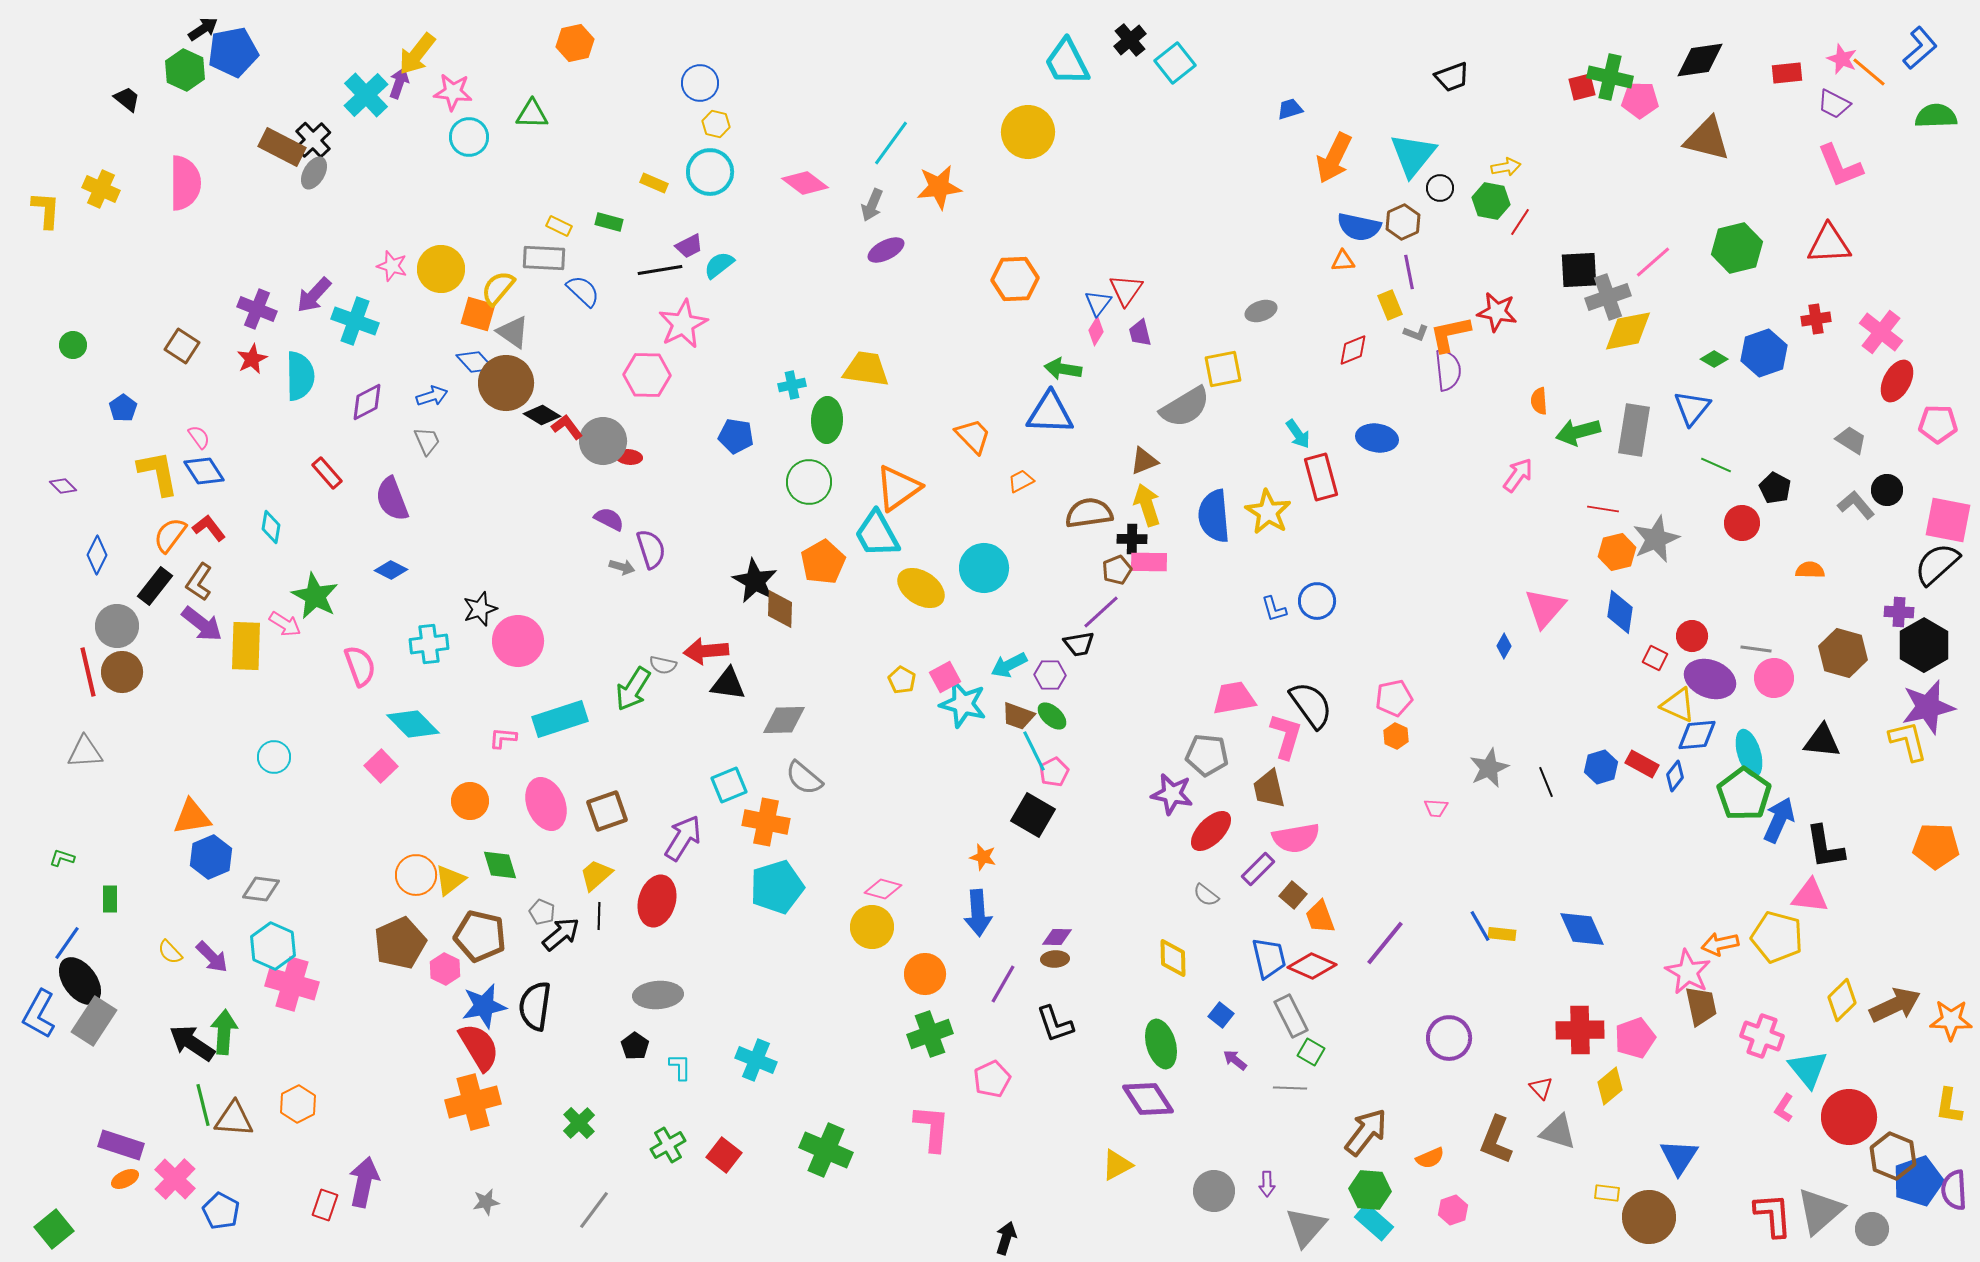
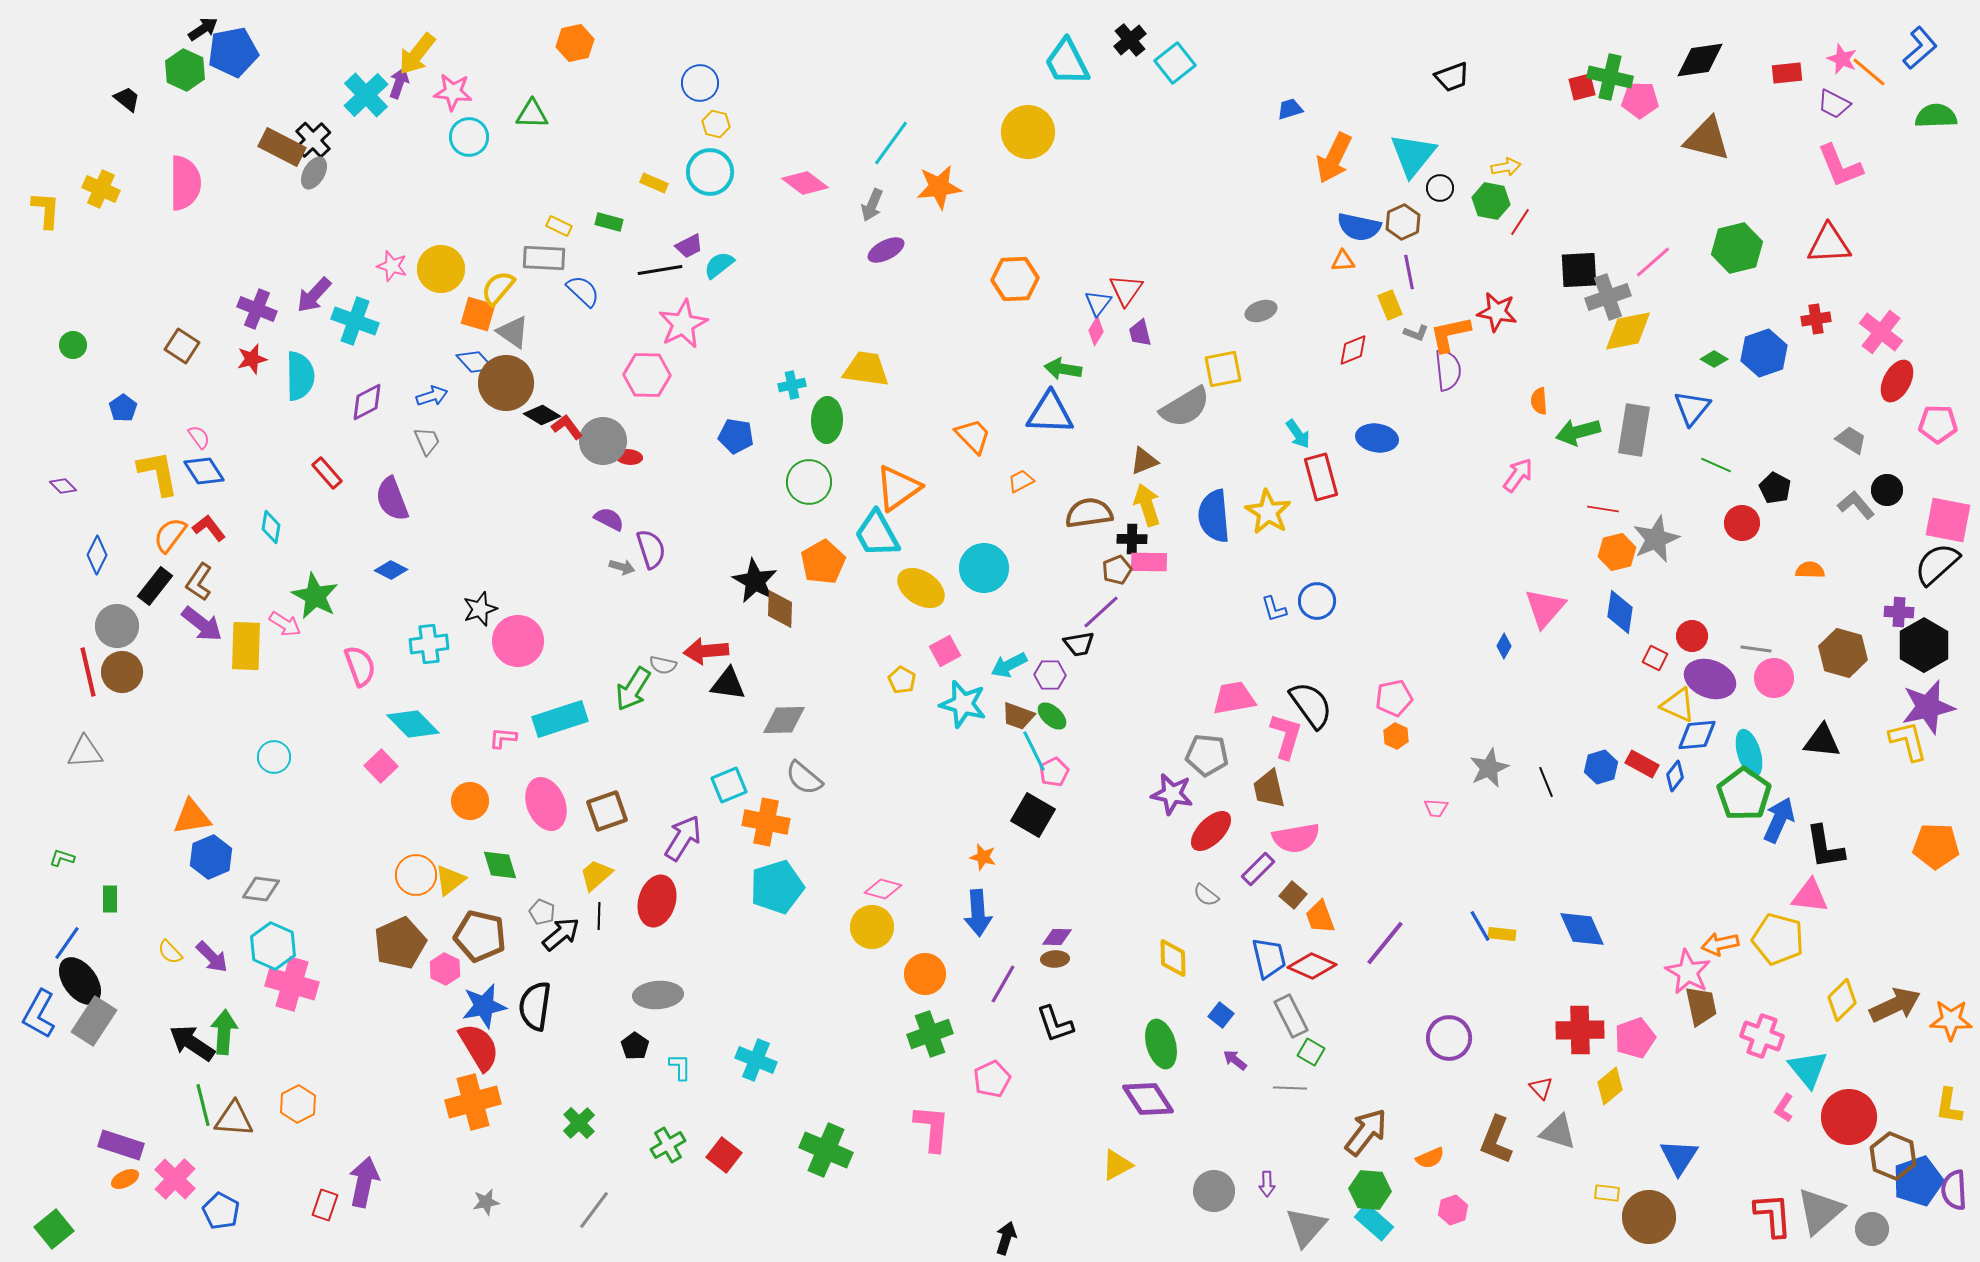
red star at (252, 359): rotated 12 degrees clockwise
pink square at (945, 677): moved 26 px up
yellow pentagon at (1777, 937): moved 1 px right, 2 px down
